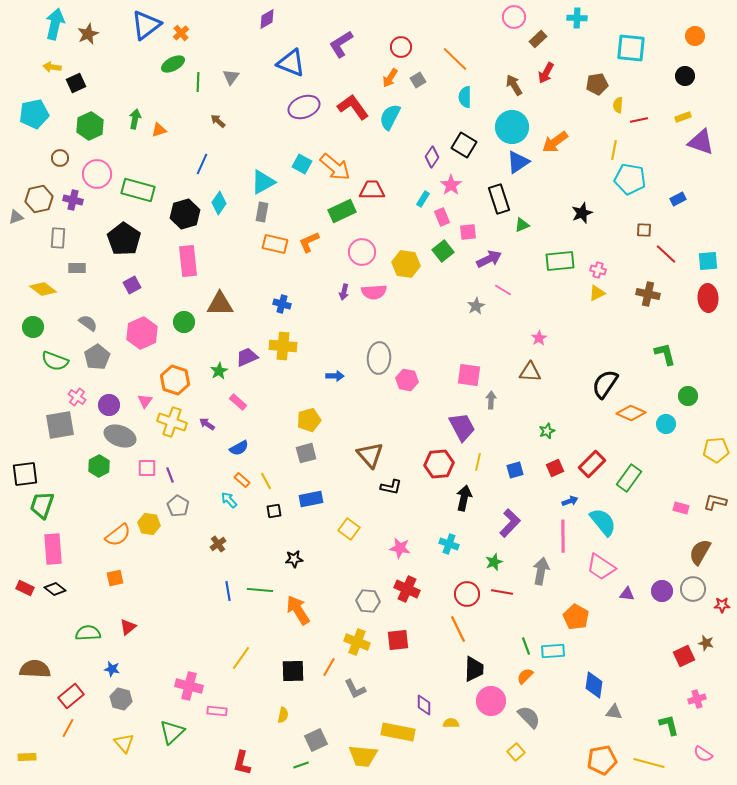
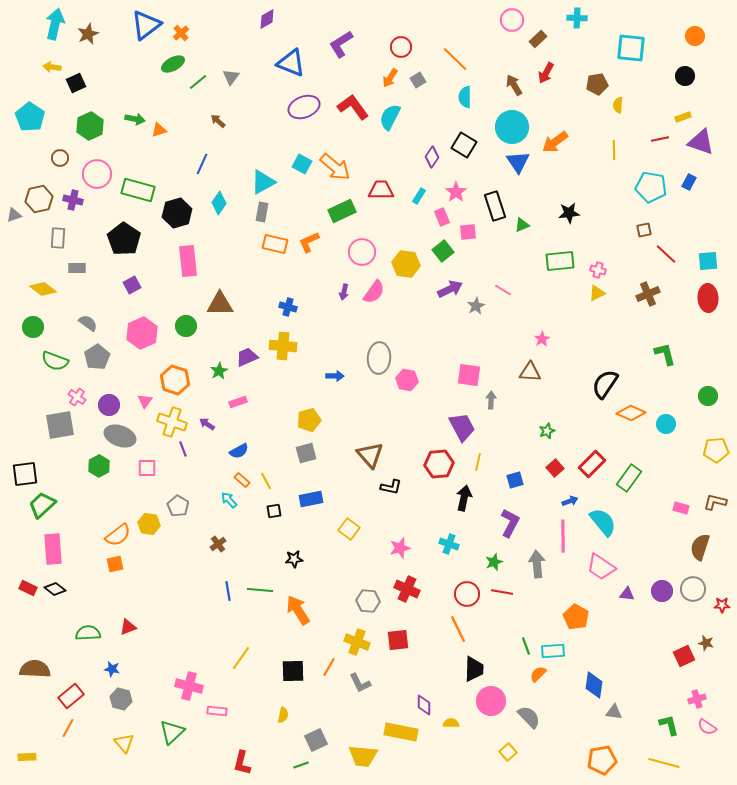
pink circle at (514, 17): moved 2 px left, 3 px down
green line at (198, 82): rotated 48 degrees clockwise
cyan pentagon at (34, 114): moved 4 px left, 3 px down; rotated 28 degrees counterclockwise
green arrow at (135, 119): rotated 90 degrees clockwise
red line at (639, 120): moved 21 px right, 19 px down
yellow line at (614, 150): rotated 12 degrees counterclockwise
blue triangle at (518, 162): rotated 30 degrees counterclockwise
cyan pentagon at (630, 179): moved 21 px right, 8 px down
pink star at (451, 185): moved 5 px right, 7 px down
red trapezoid at (372, 190): moved 9 px right
cyan rectangle at (423, 199): moved 4 px left, 3 px up
black rectangle at (499, 199): moved 4 px left, 7 px down
blue rectangle at (678, 199): moved 11 px right, 17 px up; rotated 35 degrees counterclockwise
black star at (582, 213): moved 13 px left; rotated 15 degrees clockwise
black hexagon at (185, 214): moved 8 px left, 1 px up
gray triangle at (16, 217): moved 2 px left, 2 px up
brown square at (644, 230): rotated 14 degrees counterclockwise
purple arrow at (489, 259): moved 39 px left, 30 px down
pink semicircle at (374, 292): rotated 50 degrees counterclockwise
brown cross at (648, 294): rotated 35 degrees counterclockwise
blue cross at (282, 304): moved 6 px right, 3 px down
green circle at (184, 322): moved 2 px right, 4 px down
pink star at (539, 338): moved 3 px right, 1 px down
green circle at (688, 396): moved 20 px right
pink rectangle at (238, 402): rotated 60 degrees counterclockwise
blue semicircle at (239, 448): moved 3 px down
red square at (555, 468): rotated 18 degrees counterclockwise
blue square at (515, 470): moved 10 px down
purple line at (170, 475): moved 13 px right, 26 px up
green trapezoid at (42, 505): rotated 28 degrees clockwise
purple L-shape at (510, 523): rotated 16 degrees counterclockwise
pink star at (400, 548): rotated 25 degrees counterclockwise
brown semicircle at (700, 552): moved 5 px up; rotated 12 degrees counterclockwise
gray arrow at (541, 571): moved 4 px left, 7 px up; rotated 16 degrees counterclockwise
orange square at (115, 578): moved 14 px up
red rectangle at (25, 588): moved 3 px right
red triangle at (128, 627): rotated 18 degrees clockwise
orange semicircle at (525, 676): moved 13 px right, 2 px up
gray L-shape at (355, 689): moved 5 px right, 6 px up
yellow rectangle at (398, 732): moved 3 px right
yellow square at (516, 752): moved 8 px left
pink semicircle at (703, 754): moved 4 px right, 27 px up
yellow line at (649, 763): moved 15 px right
